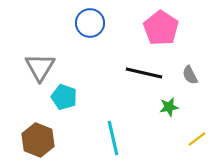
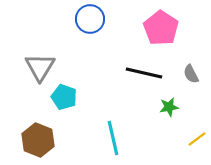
blue circle: moved 4 px up
gray semicircle: moved 1 px right, 1 px up
